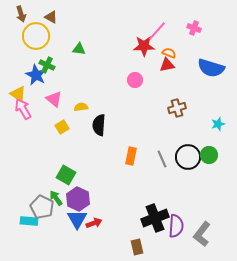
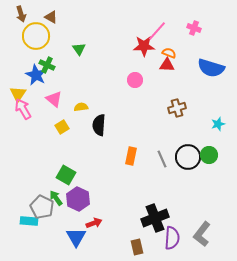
green triangle: rotated 48 degrees clockwise
red triangle: rotated 14 degrees clockwise
yellow triangle: rotated 30 degrees clockwise
blue triangle: moved 1 px left, 18 px down
purple semicircle: moved 4 px left, 12 px down
